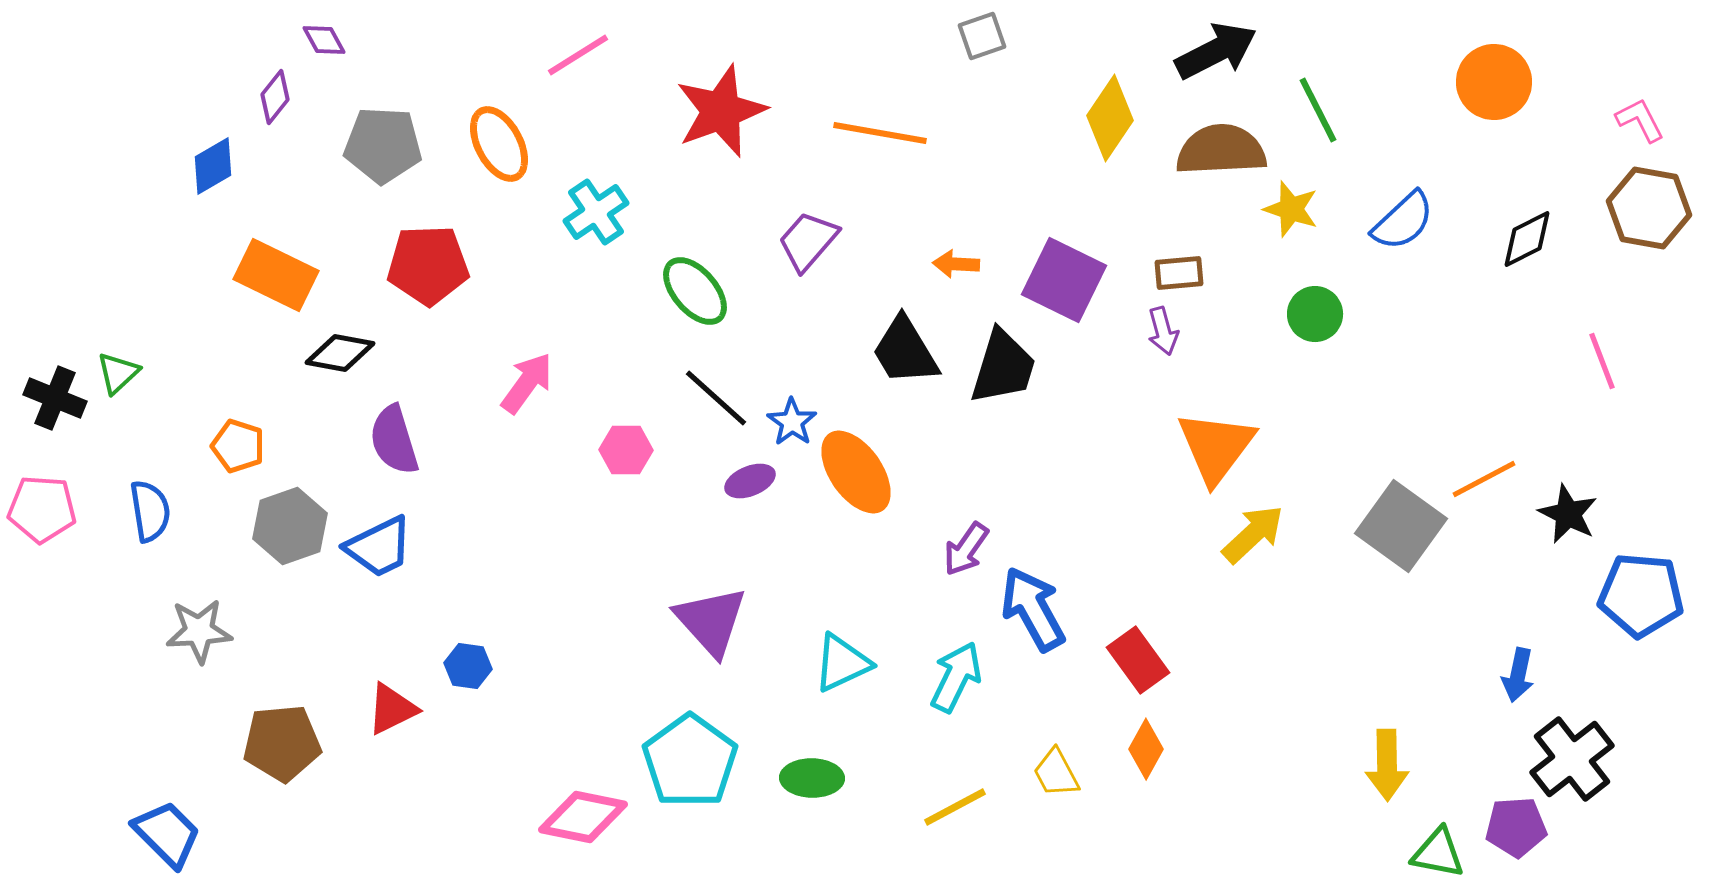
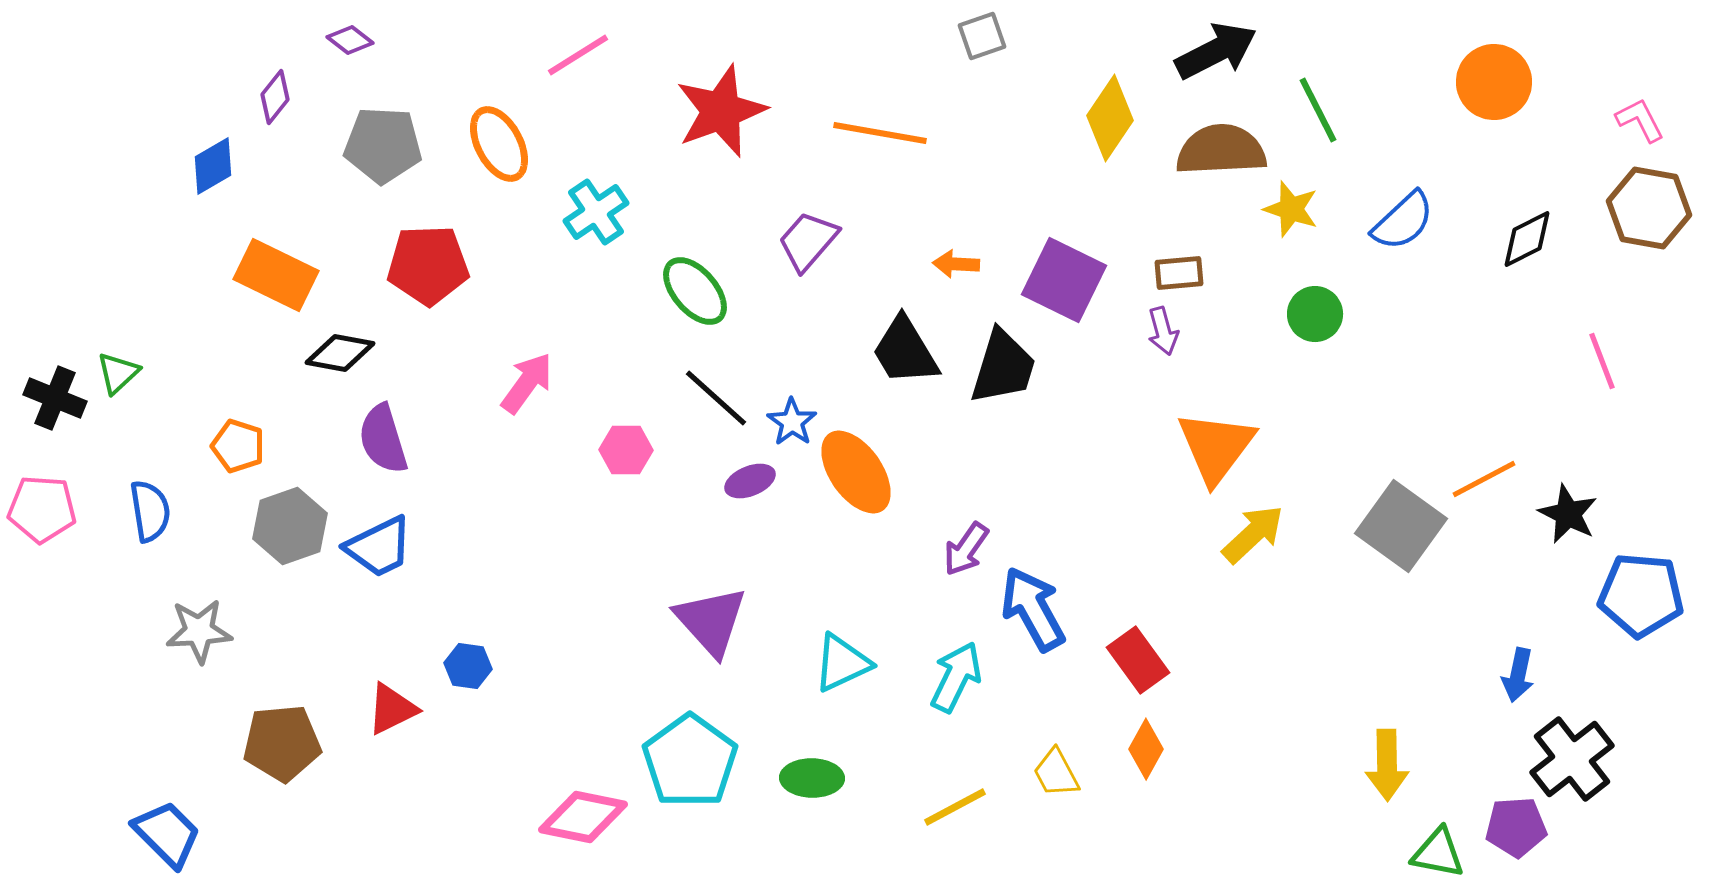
purple diamond at (324, 40): moved 26 px right; rotated 24 degrees counterclockwise
purple semicircle at (394, 440): moved 11 px left, 1 px up
